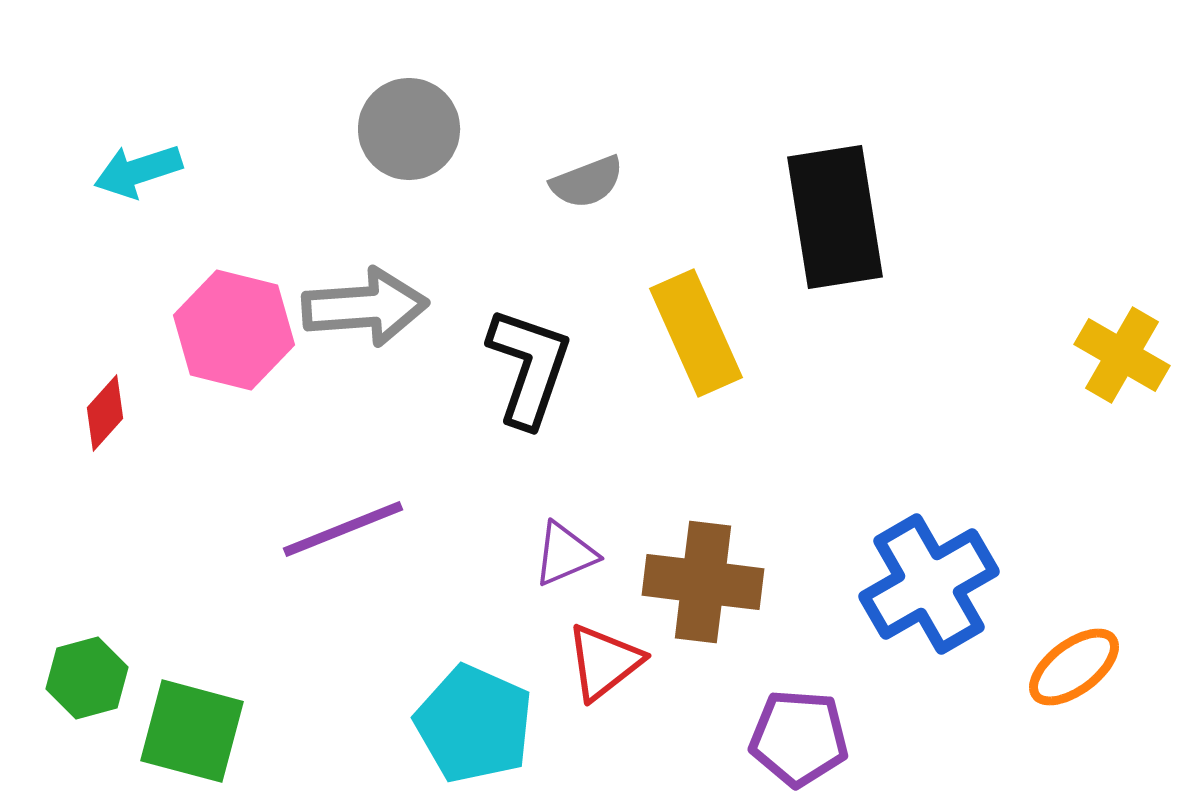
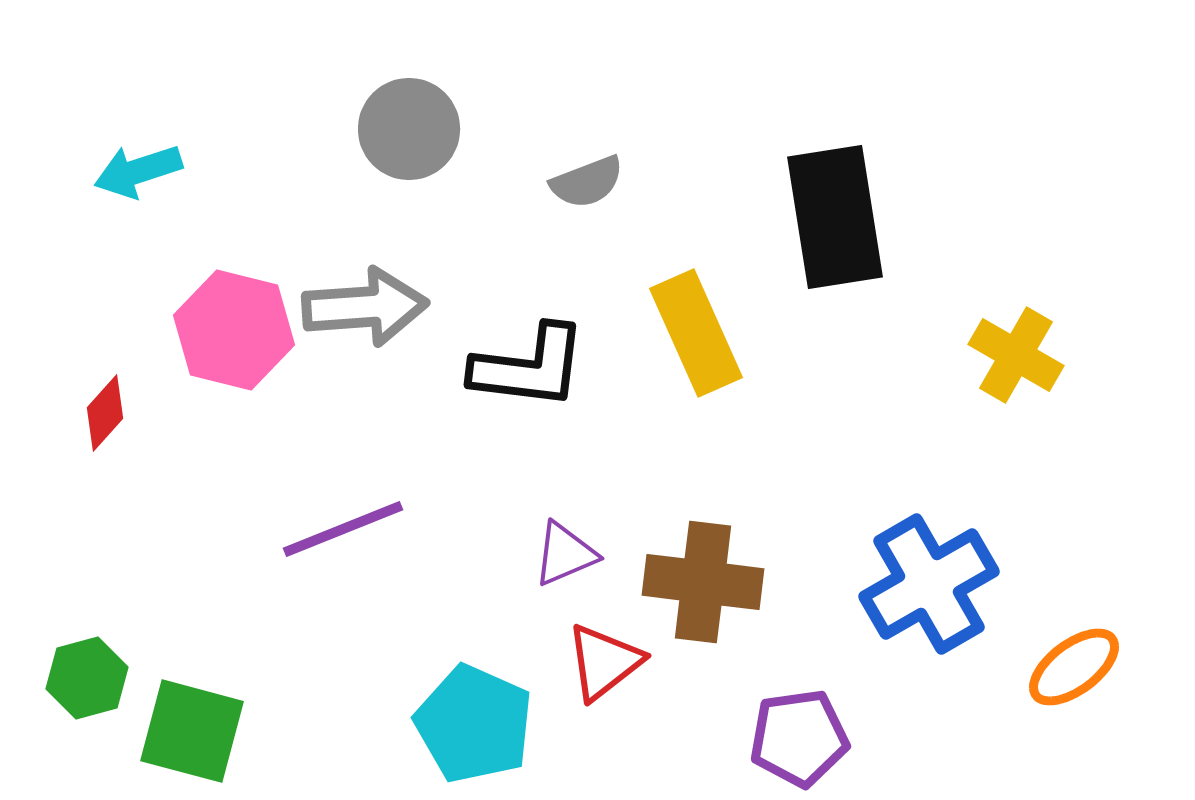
yellow cross: moved 106 px left
black L-shape: rotated 78 degrees clockwise
purple pentagon: rotated 12 degrees counterclockwise
